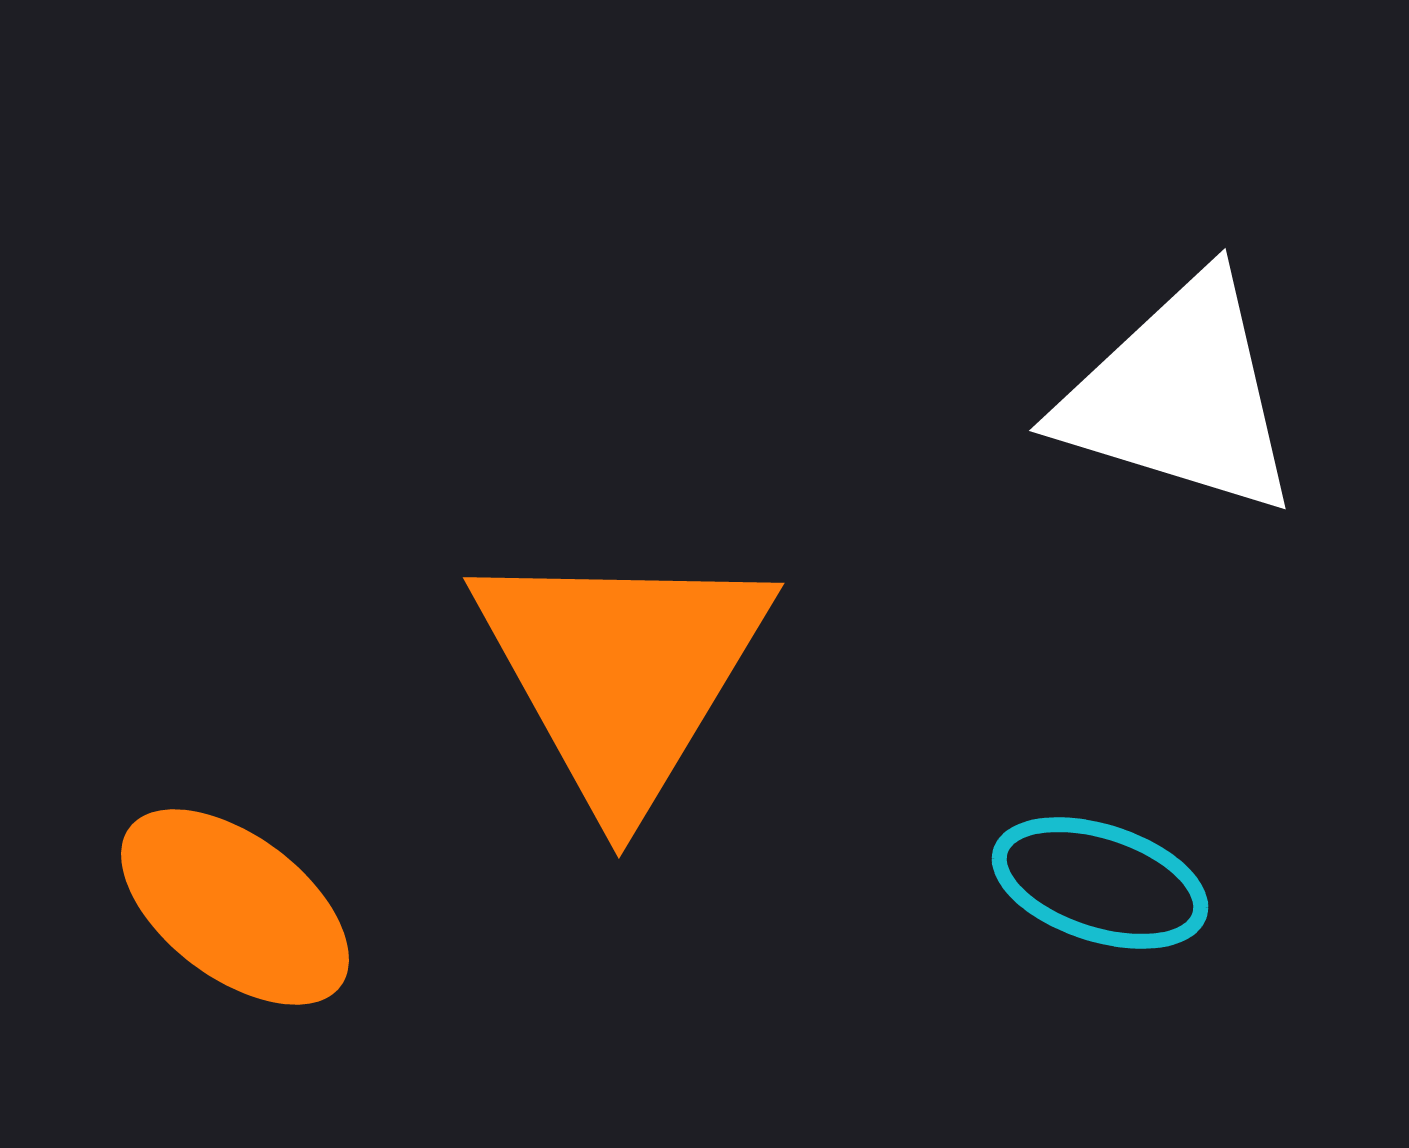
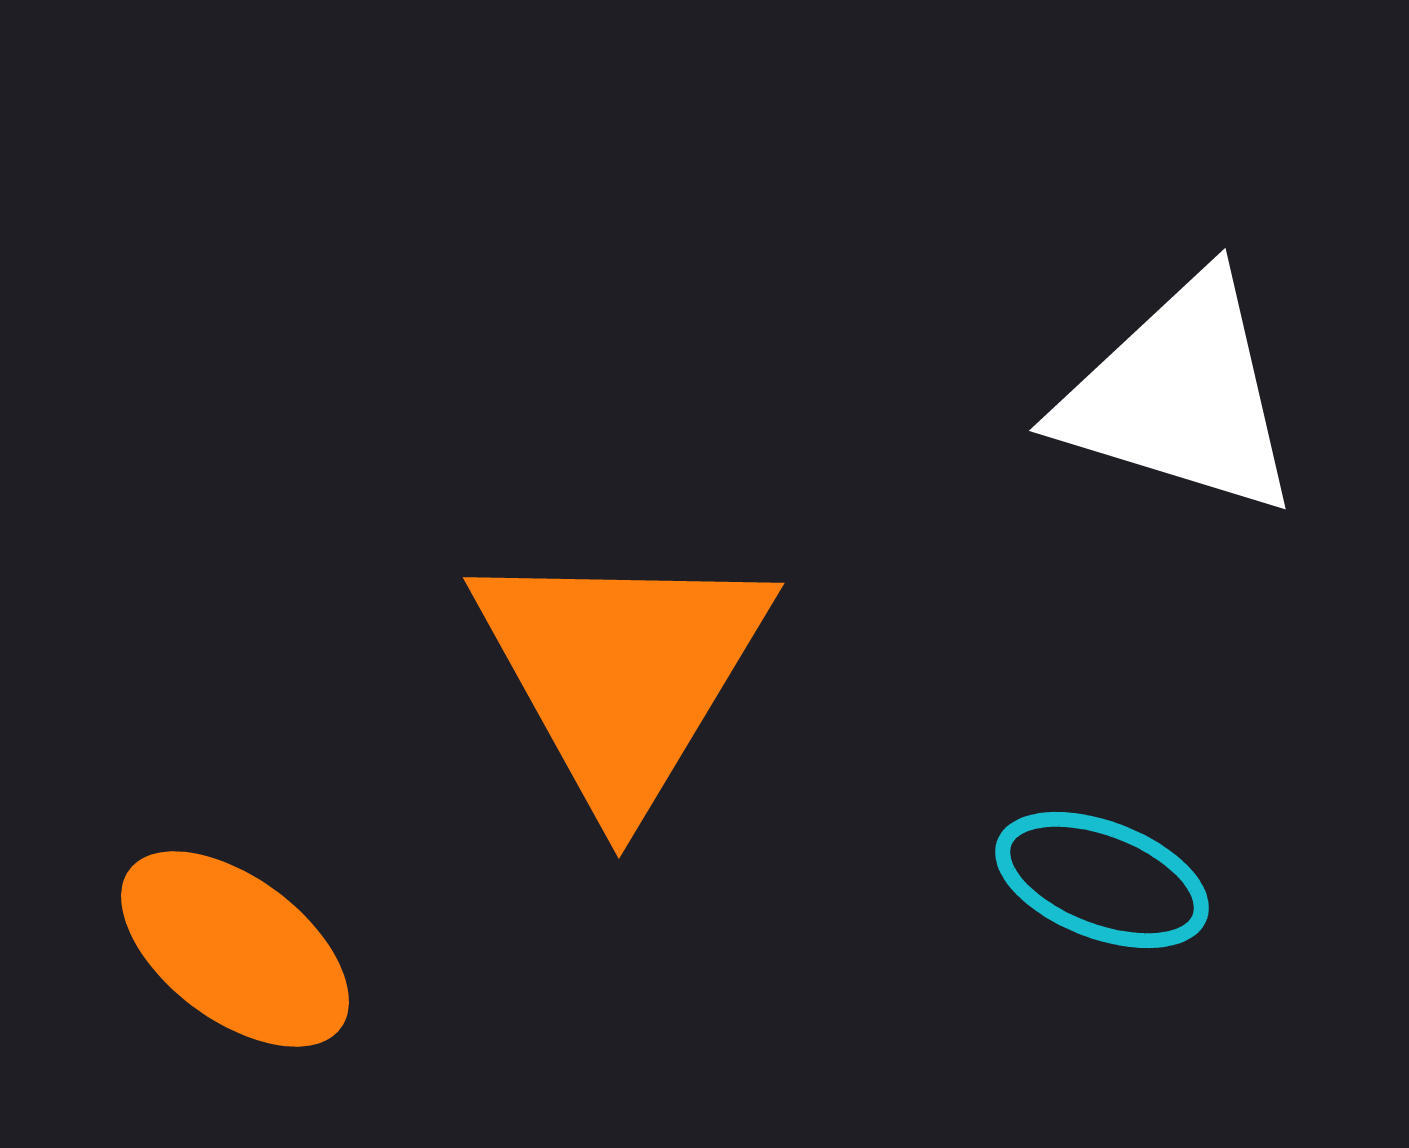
cyan ellipse: moved 2 px right, 3 px up; rotated 3 degrees clockwise
orange ellipse: moved 42 px down
